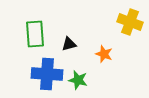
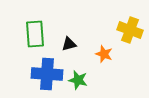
yellow cross: moved 8 px down
